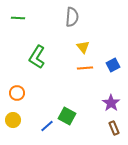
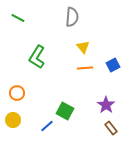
green line: rotated 24 degrees clockwise
purple star: moved 5 px left, 2 px down
green square: moved 2 px left, 5 px up
brown rectangle: moved 3 px left; rotated 16 degrees counterclockwise
